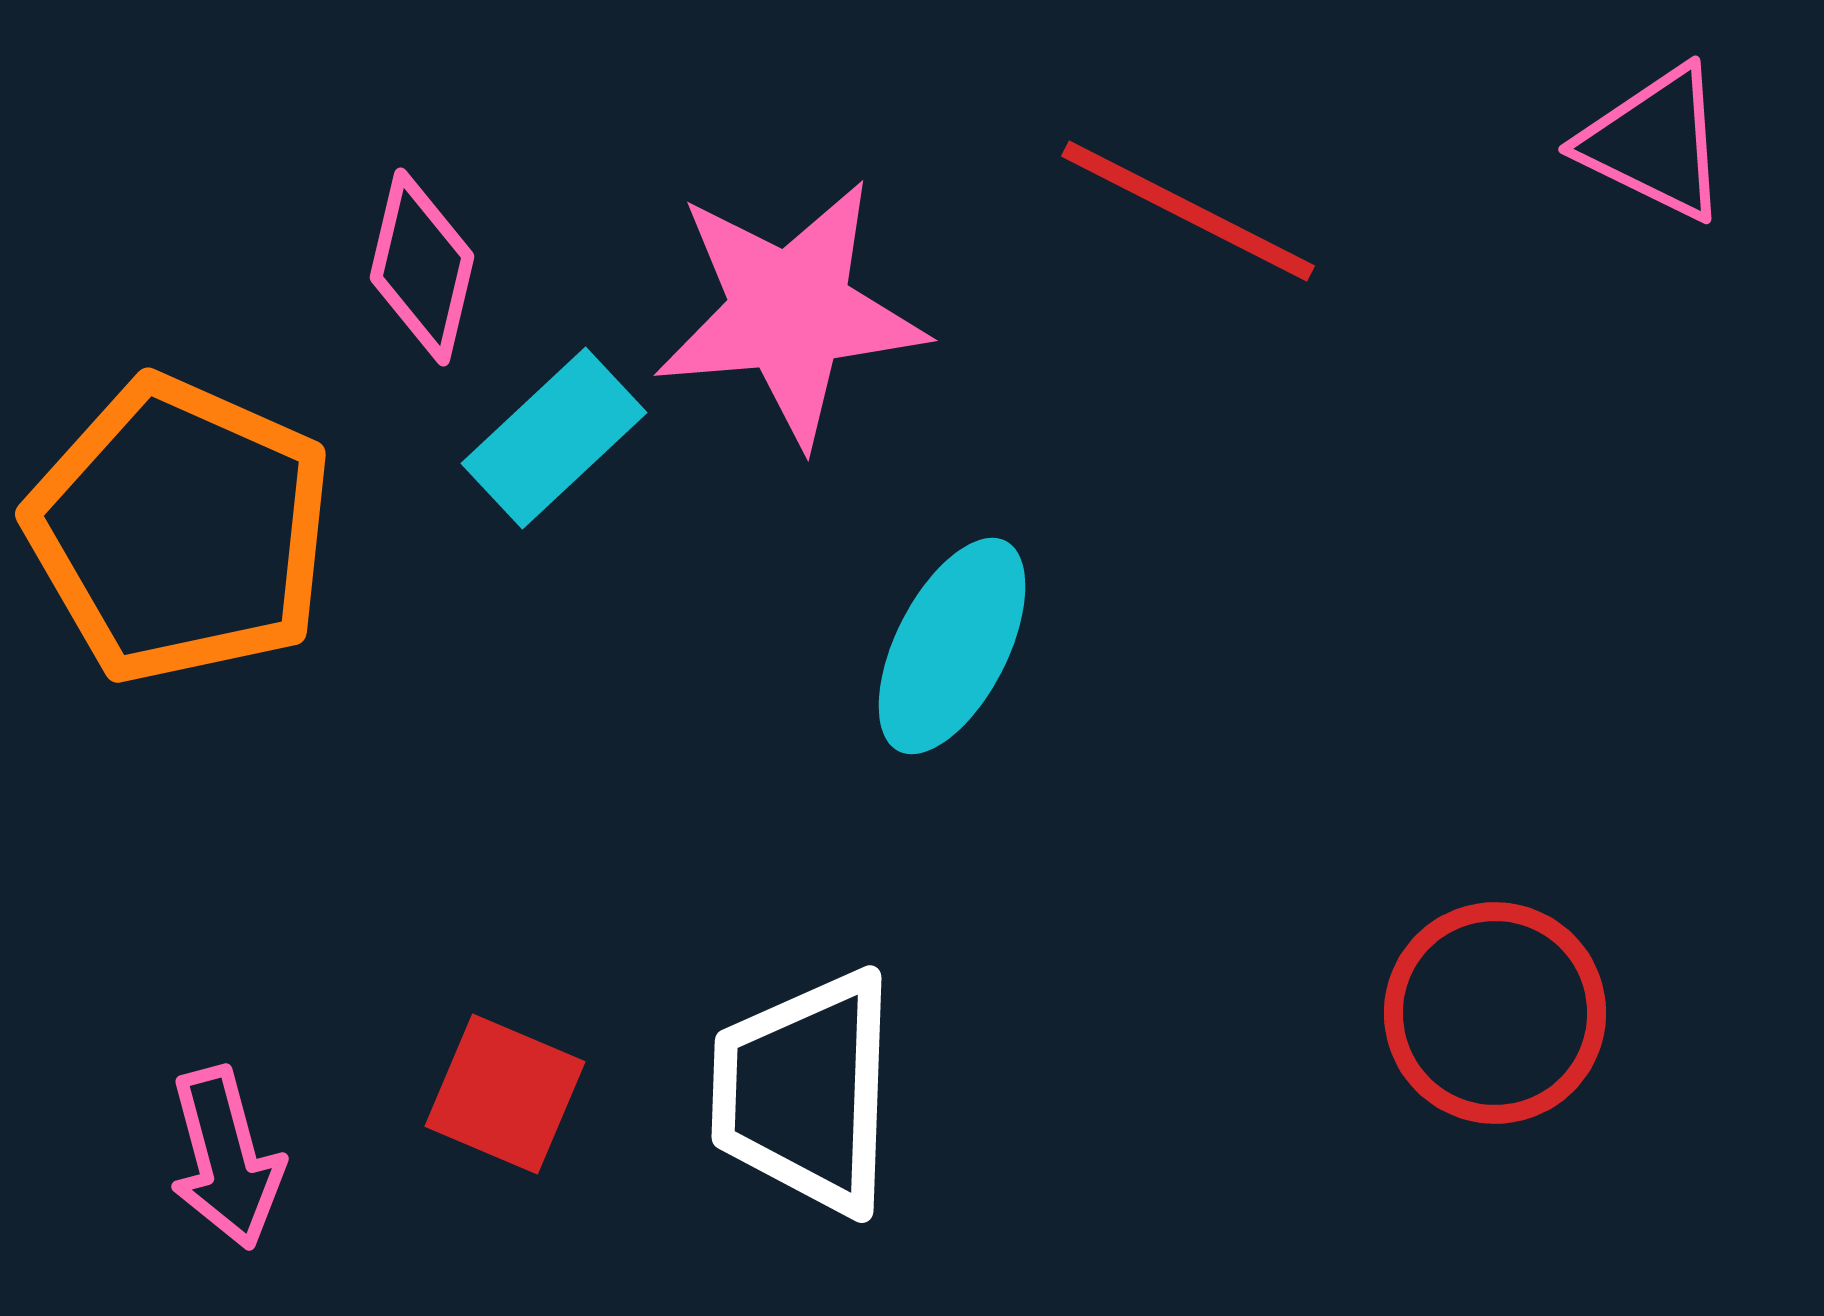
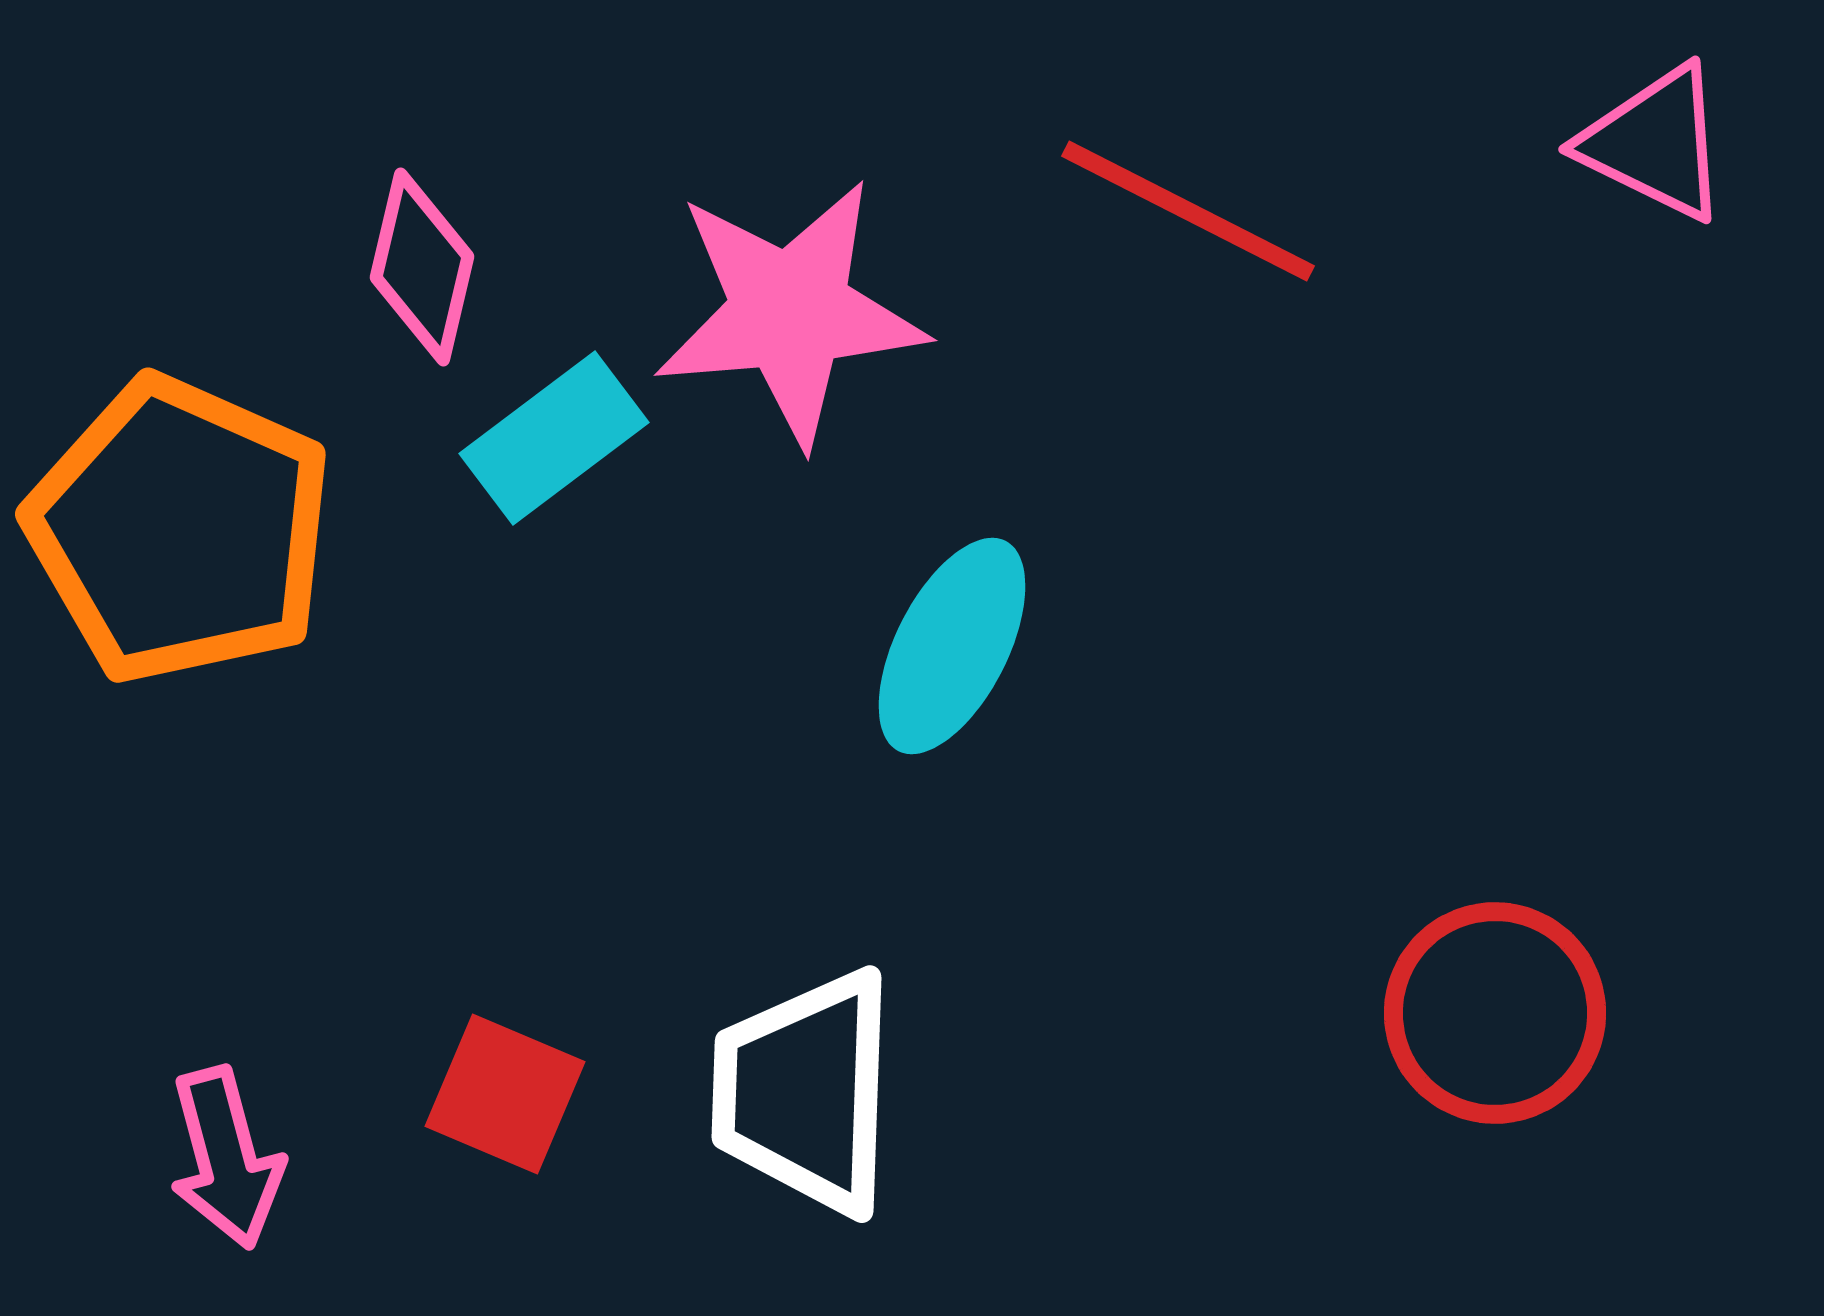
cyan rectangle: rotated 6 degrees clockwise
